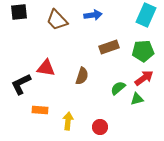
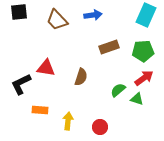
brown semicircle: moved 1 px left, 1 px down
green semicircle: moved 2 px down
green triangle: rotated 32 degrees clockwise
